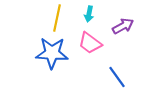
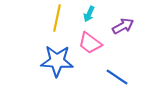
cyan arrow: rotated 14 degrees clockwise
blue star: moved 5 px right, 8 px down
blue line: rotated 20 degrees counterclockwise
